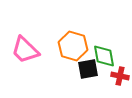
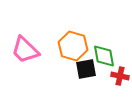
black square: moved 2 px left
